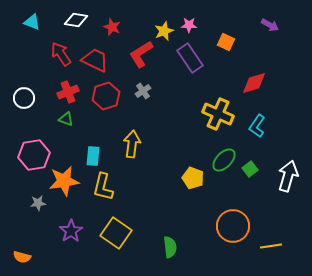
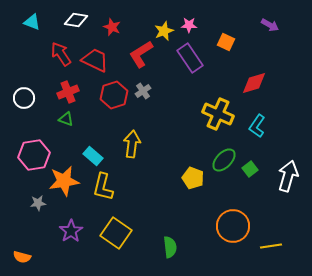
red hexagon: moved 8 px right, 1 px up
cyan rectangle: rotated 54 degrees counterclockwise
